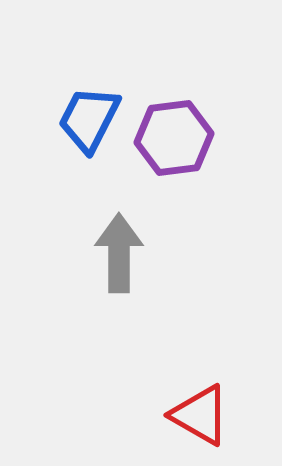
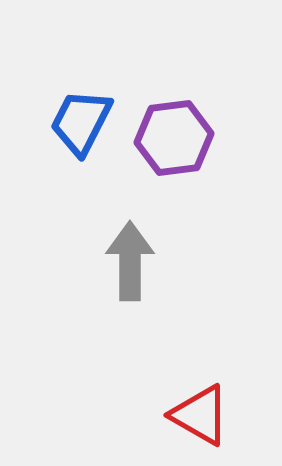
blue trapezoid: moved 8 px left, 3 px down
gray arrow: moved 11 px right, 8 px down
